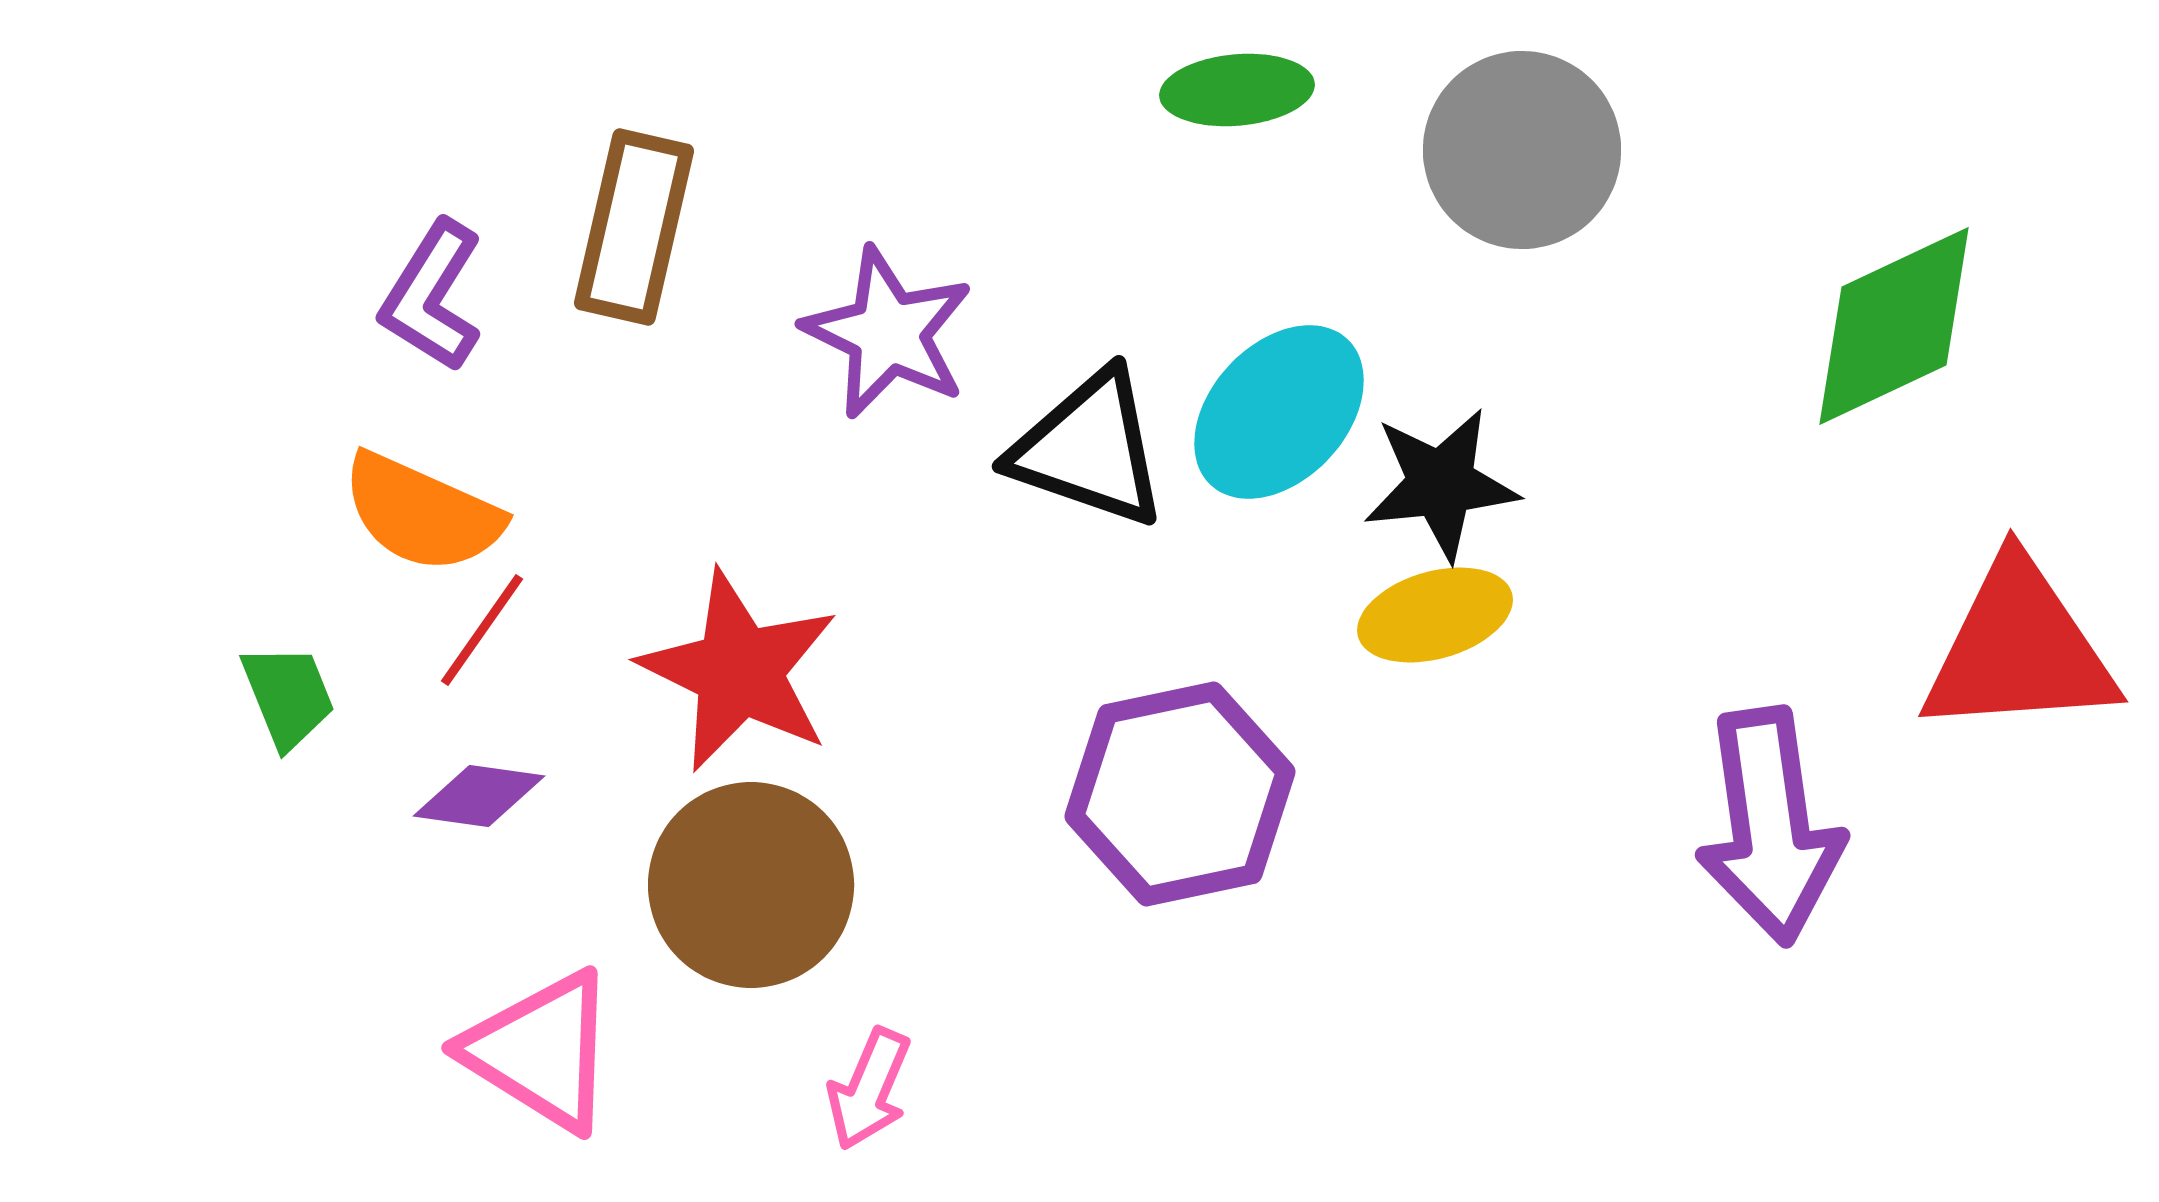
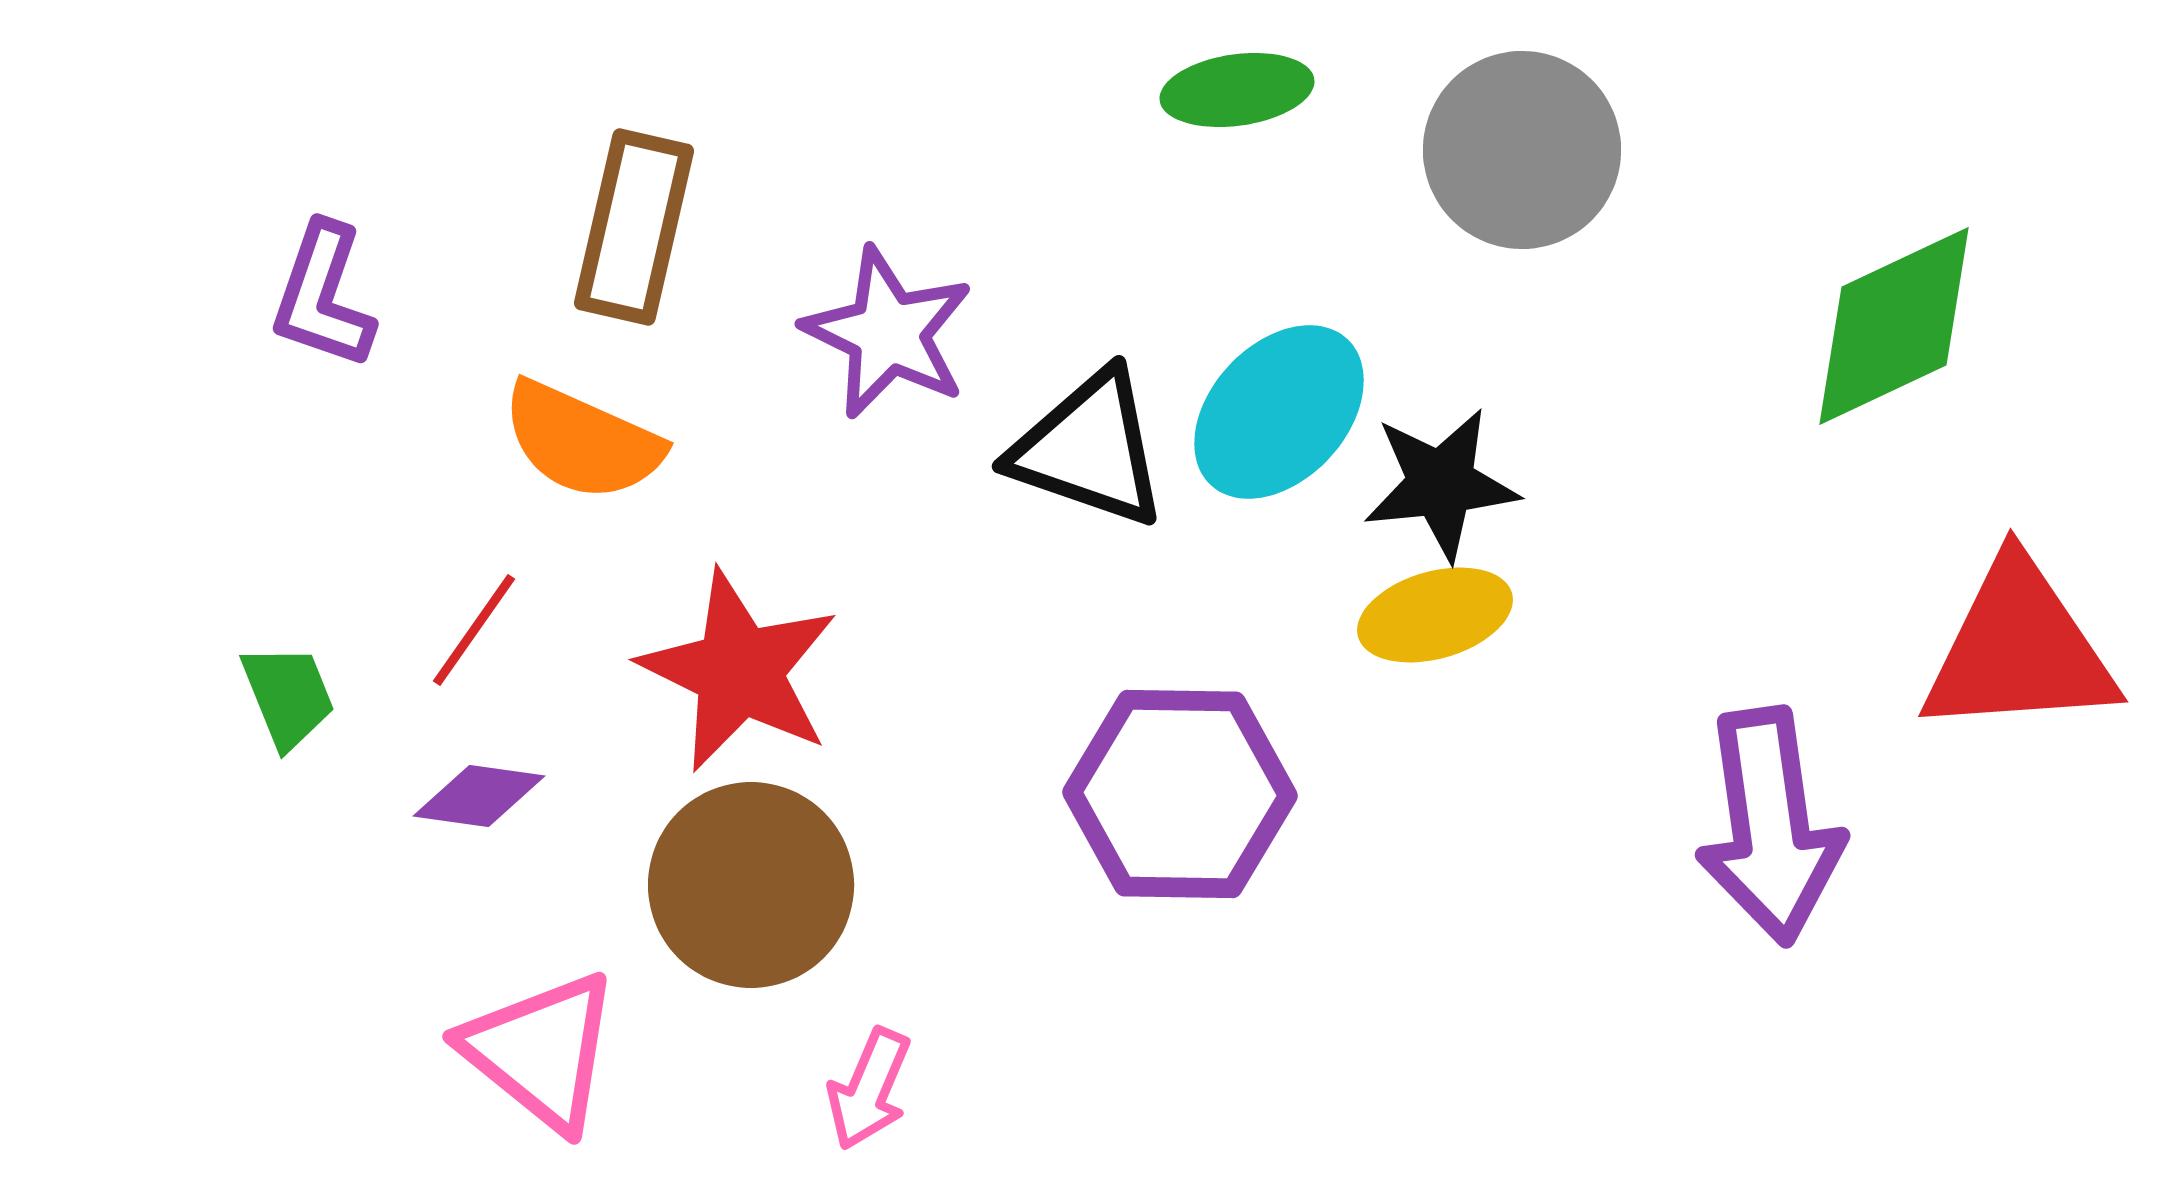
green ellipse: rotated 3 degrees counterclockwise
purple L-shape: moved 109 px left; rotated 13 degrees counterclockwise
orange semicircle: moved 160 px right, 72 px up
red line: moved 8 px left
purple hexagon: rotated 13 degrees clockwise
pink triangle: rotated 7 degrees clockwise
